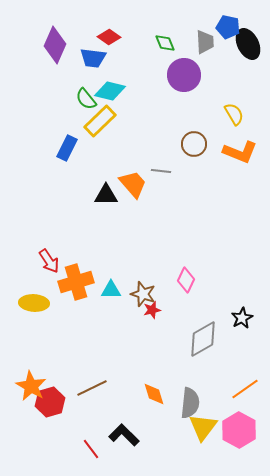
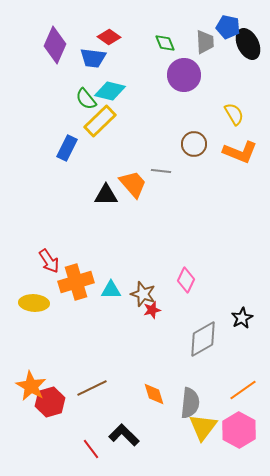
orange line: moved 2 px left, 1 px down
